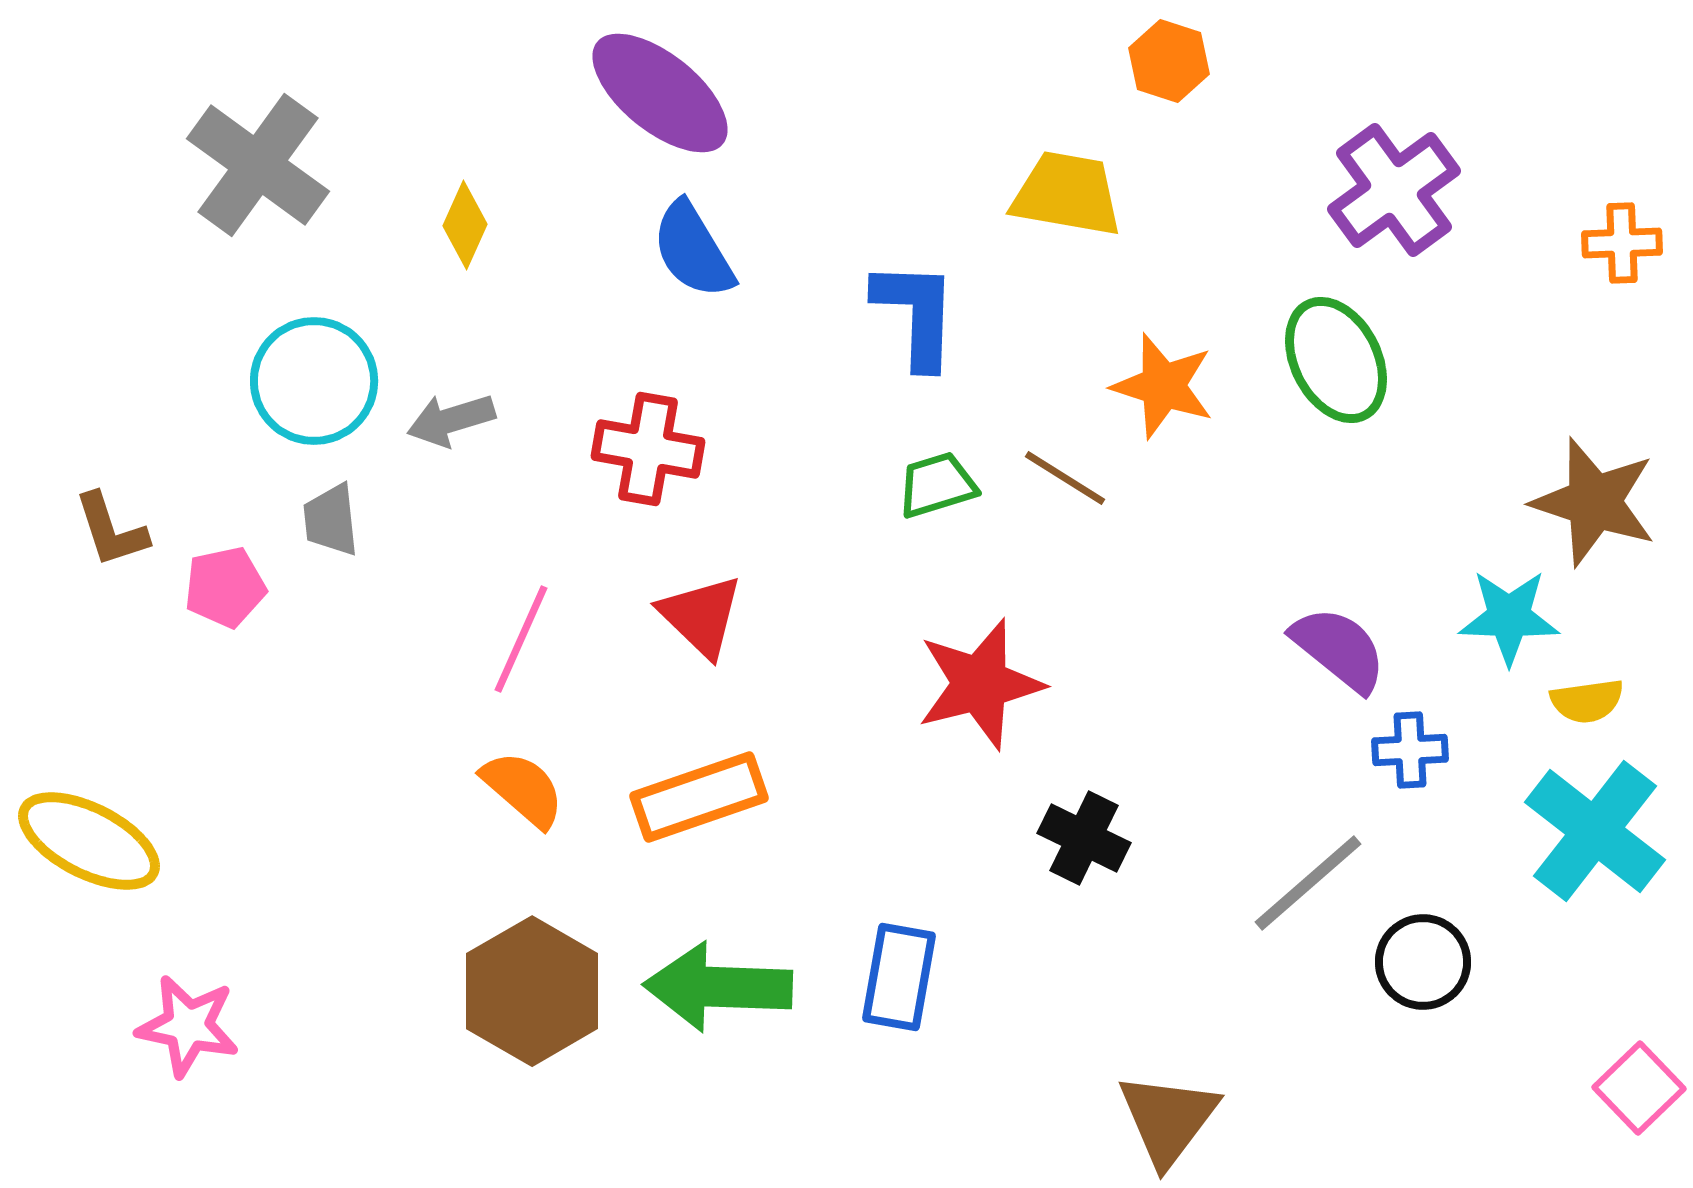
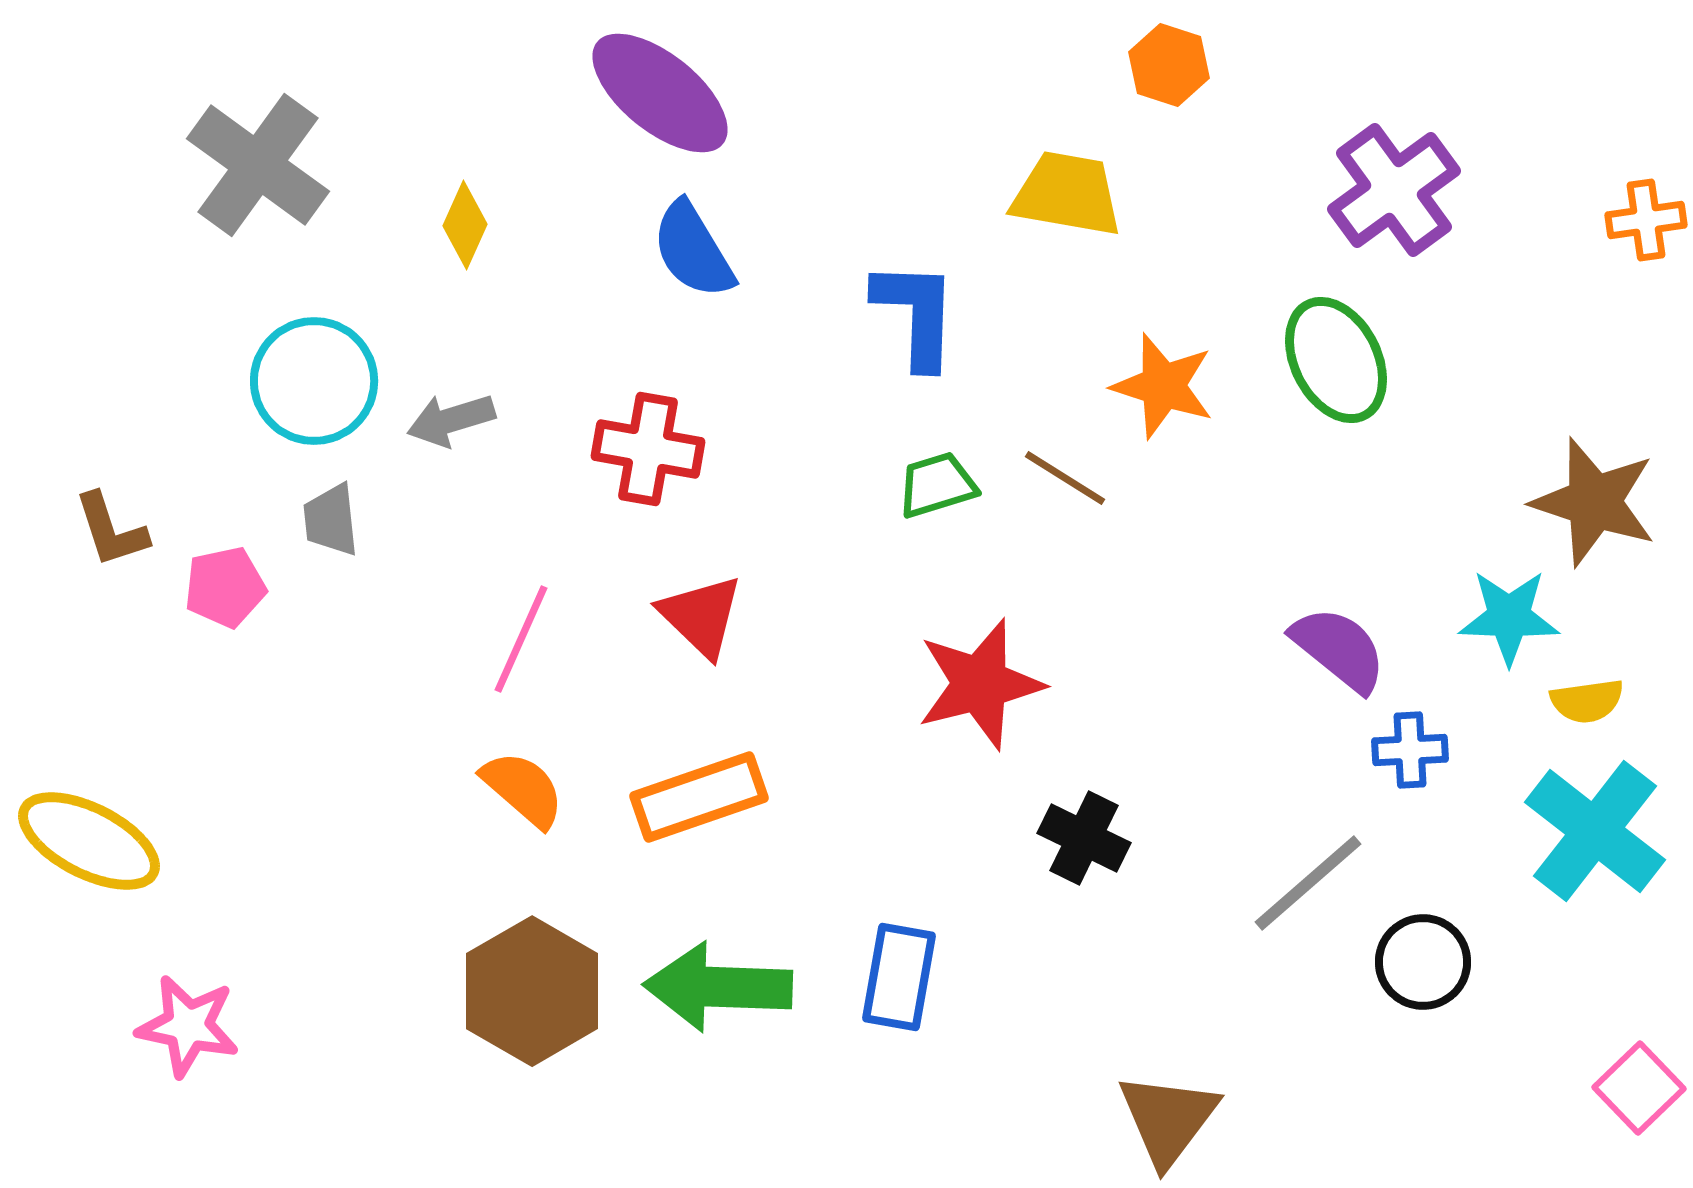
orange hexagon: moved 4 px down
orange cross: moved 24 px right, 23 px up; rotated 6 degrees counterclockwise
